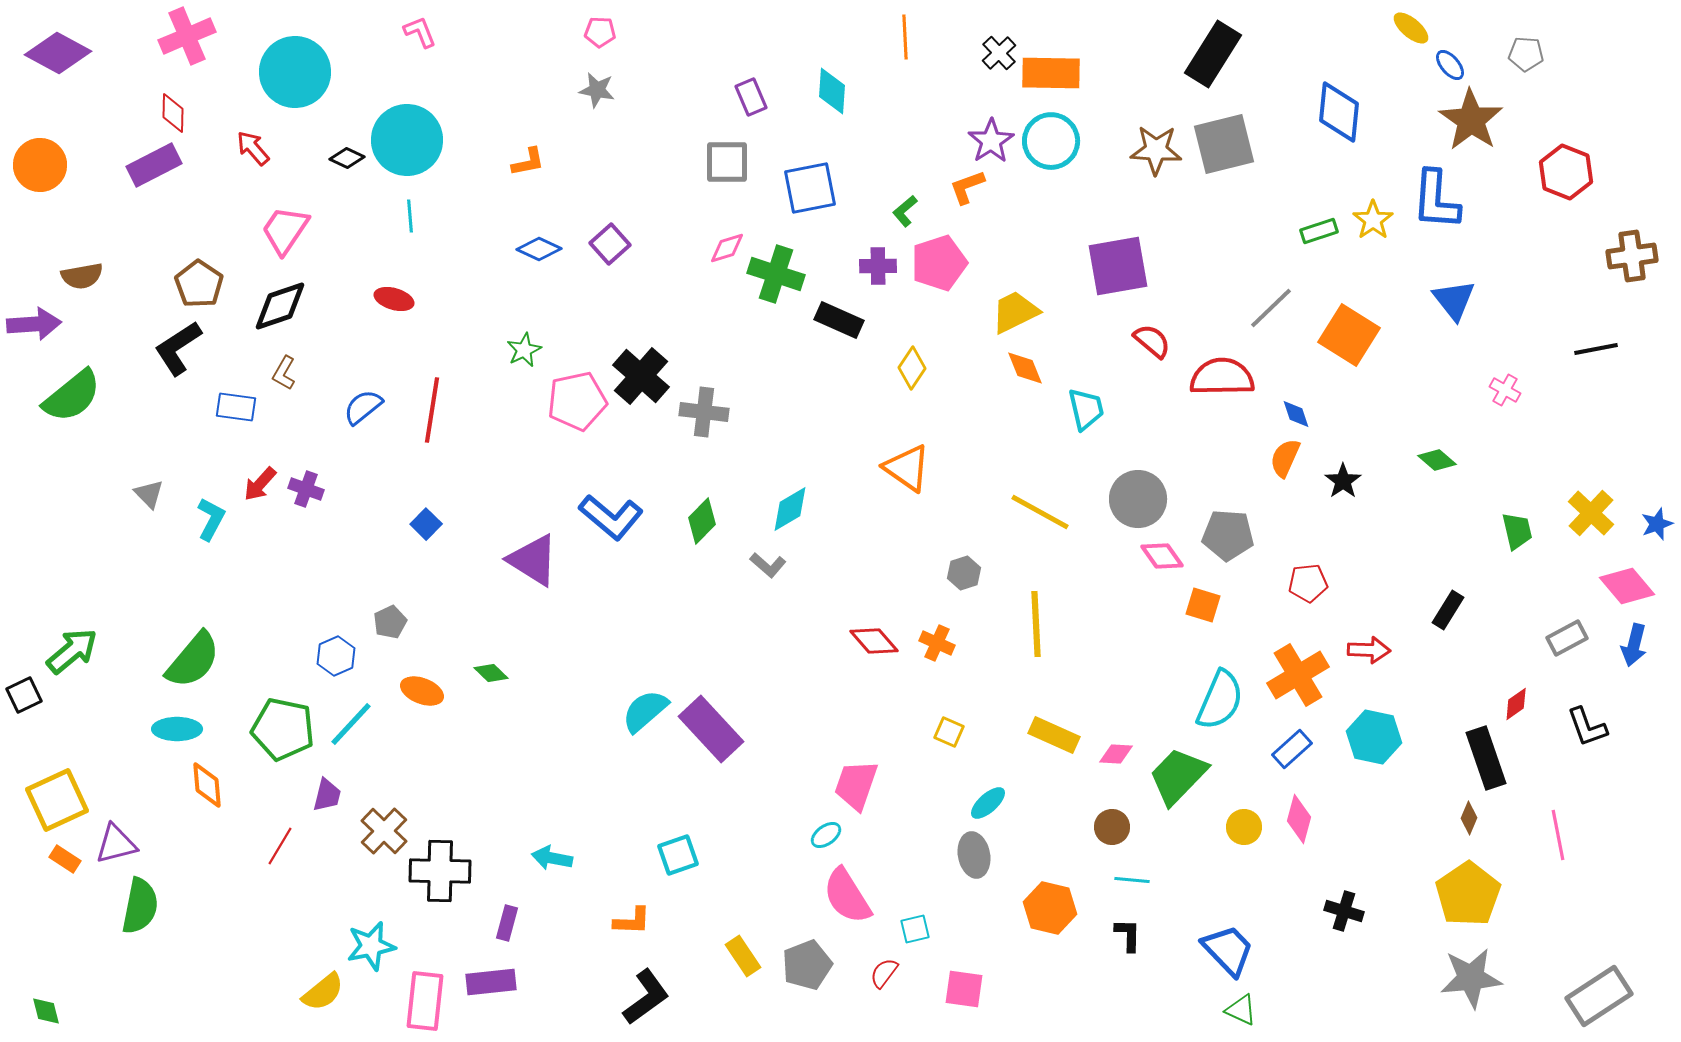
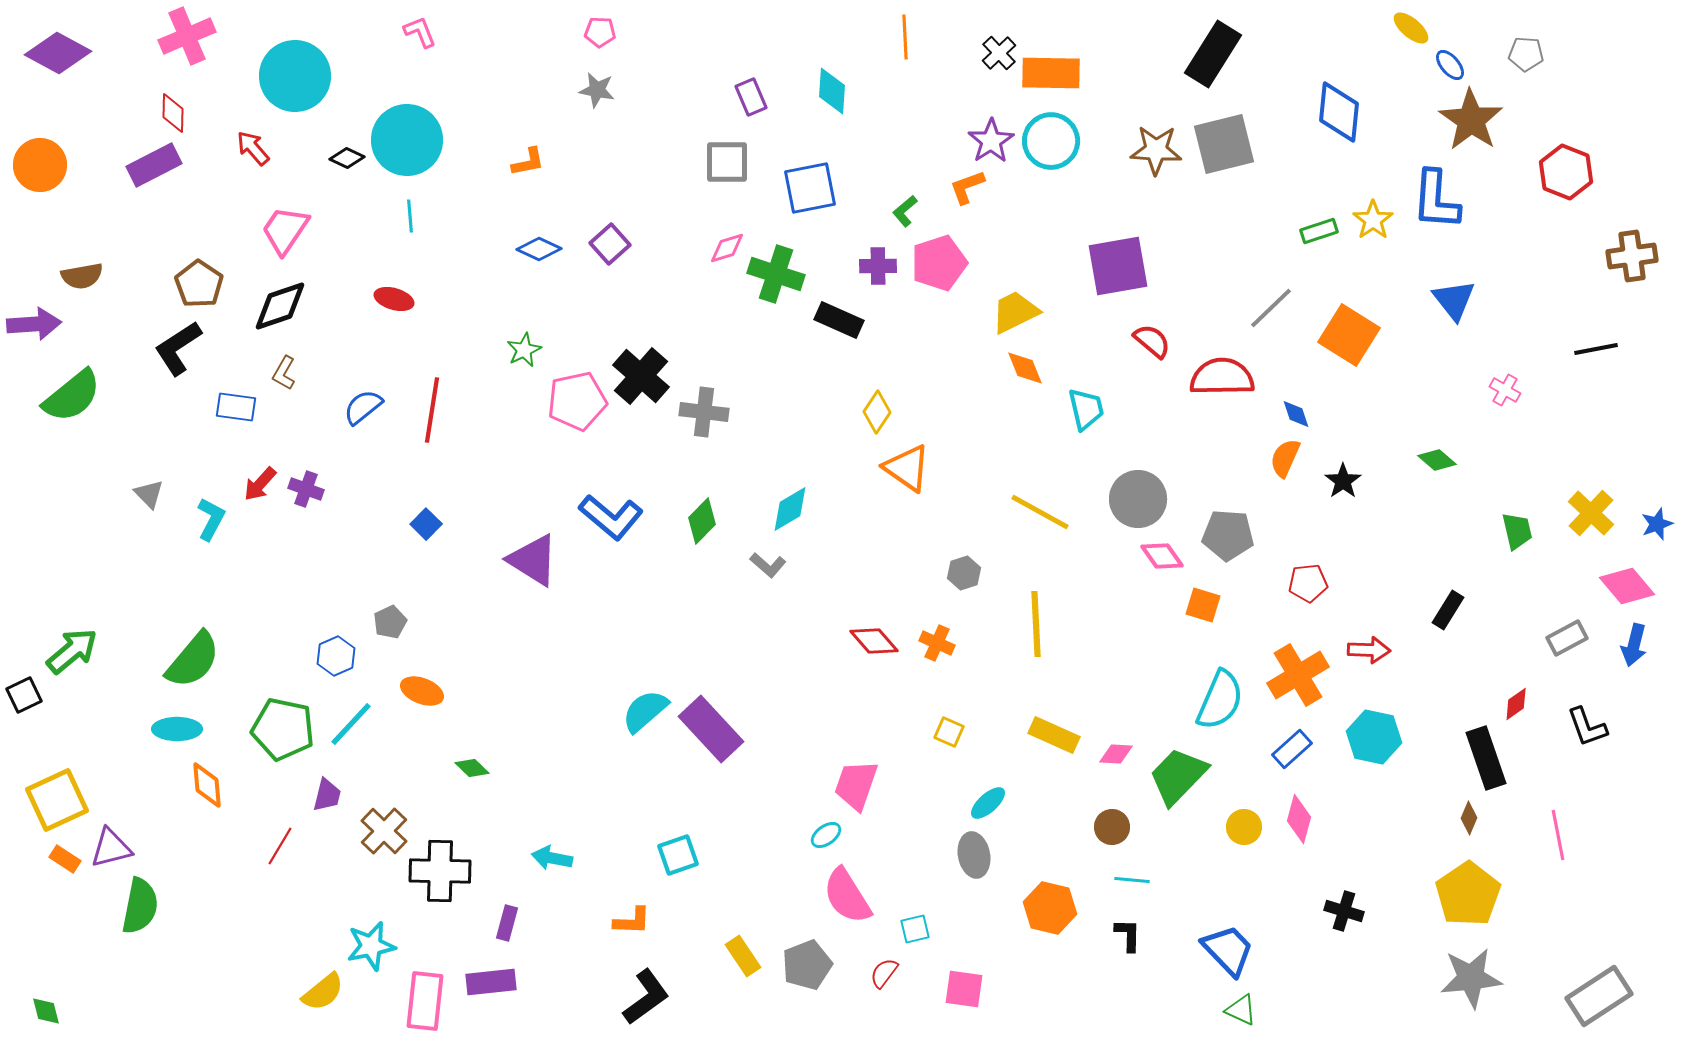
cyan circle at (295, 72): moved 4 px down
yellow diamond at (912, 368): moved 35 px left, 44 px down
green diamond at (491, 673): moved 19 px left, 95 px down
purple triangle at (116, 844): moved 5 px left, 4 px down
